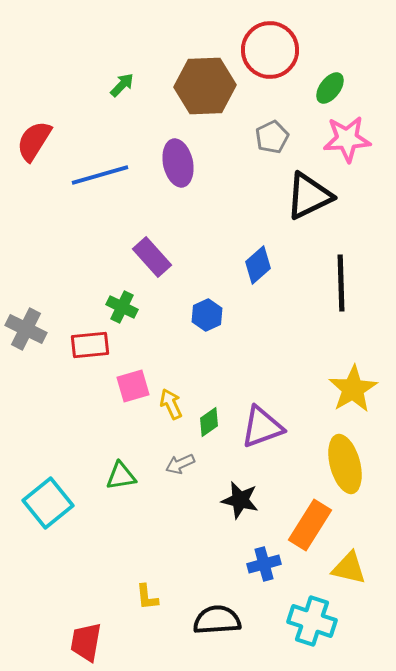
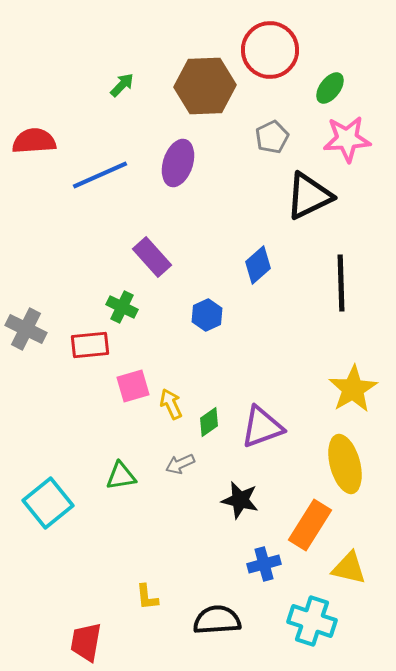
red semicircle: rotated 54 degrees clockwise
purple ellipse: rotated 30 degrees clockwise
blue line: rotated 8 degrees counterclockwise
